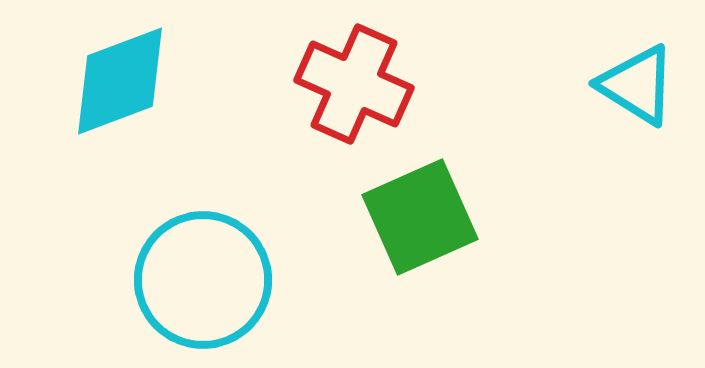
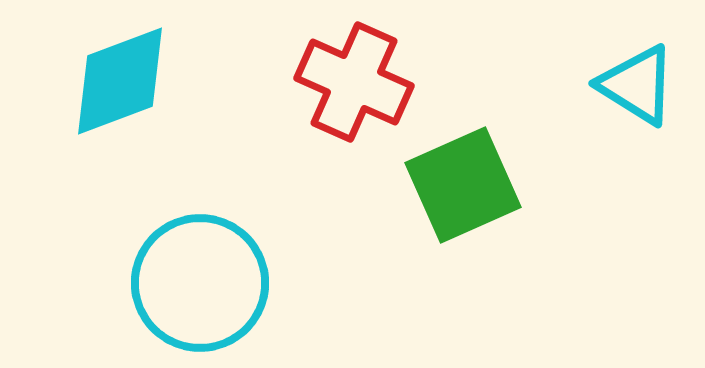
red cross: moved 2 px up
green square: moved 43 px right, 32 px up
cyan circle: moved 3 px left, 3 px down
